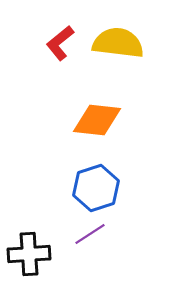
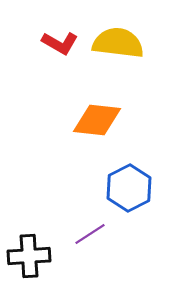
red L-shape: rotated 111 degrees counterclockwise
blue hexagon: moved 33 px right; rotated 9 degrees counterclockwise
black cross: moved 2 px down
